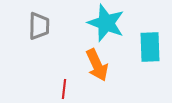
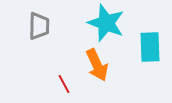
red line: moved 5 px up; rotated 36 degrees counterclockwise
